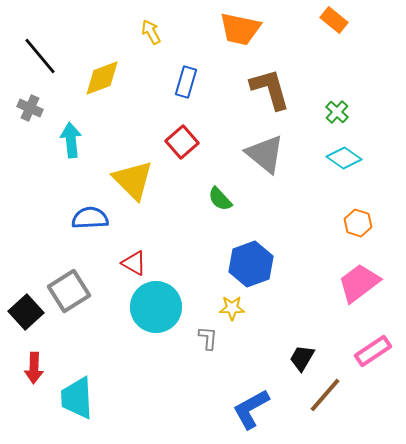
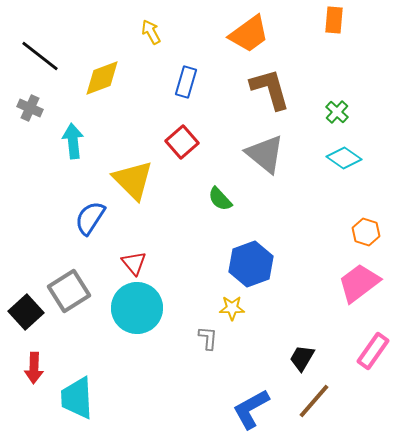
orange rectangle: rotated 56 degrees clockwise
orange trapezoid: moved 9 px right, 5 px down; rotated 48 degrees counterclockwise
black line: rotated 12 degrees counterclockwise
cyan arrow: moved 2 px right, 1 px down
blue semicircle: rotated 54 degrees counterclockwise
orange hexagon: moved 8 px right, 9 px down
red triangle: rotated 20 degrees clockwise
cyan circle: moved 19 px left, 1 px down
pink rectangle: rotated 21 degrees counterclockwise
brown line: moved 11 px left, 6 px down
